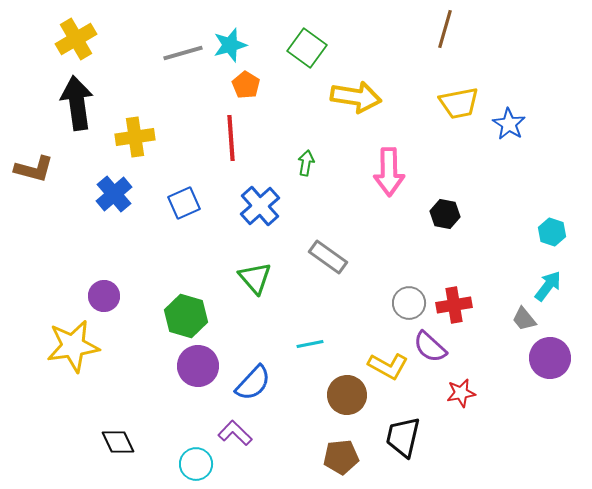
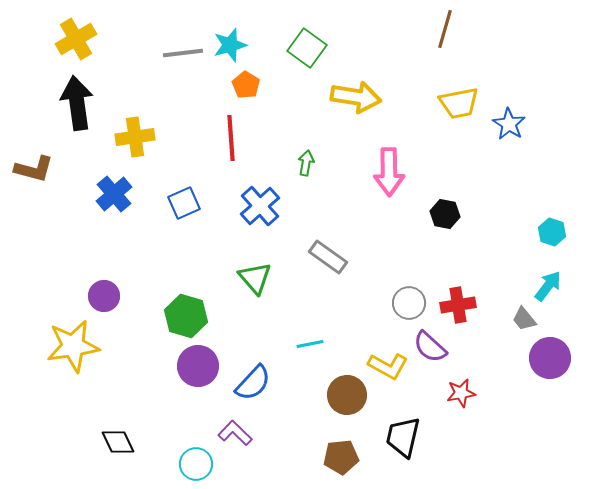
gray line at (183, 53): rotated 9 degrees clockwise
red cross at (454, 305): moved 4 px right
